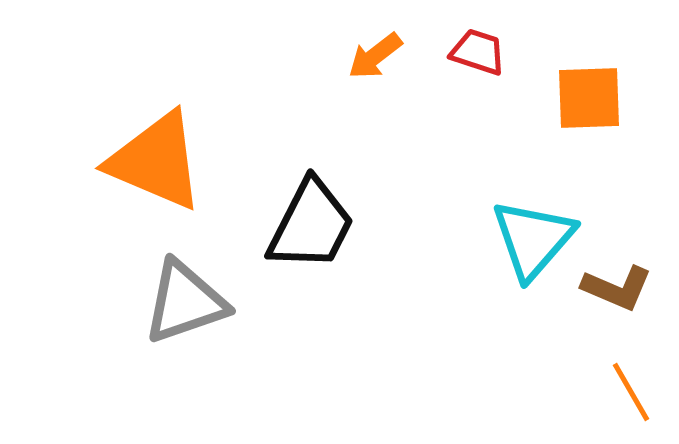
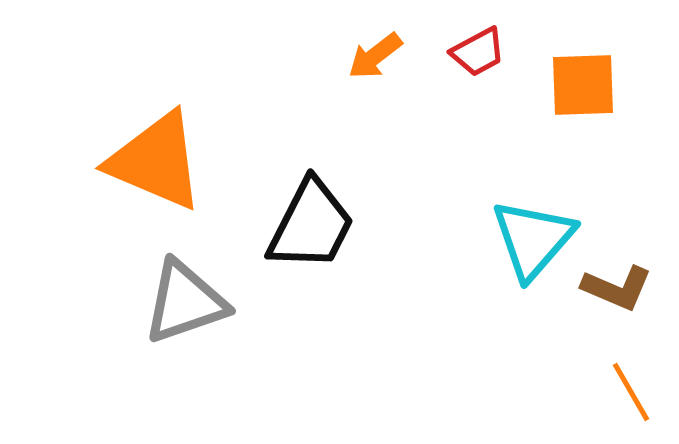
red trapezoid: rotated 134 degrees clockwise
orange square: moved 6 px left, 13 px up
